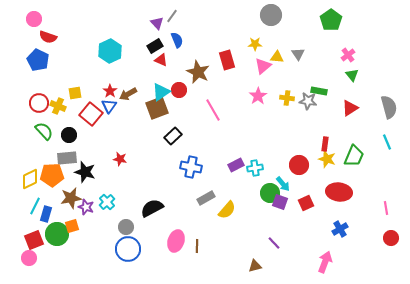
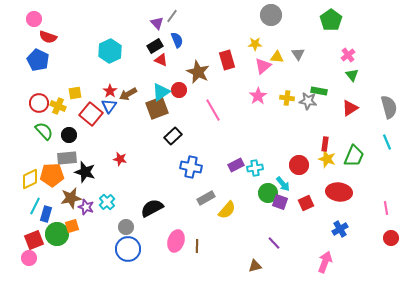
green circle at (270, 193): moved 2 px left
